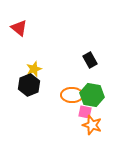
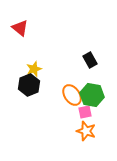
red triangle: moved 1 px right
orange ellipse: rotated 55 degrees clockwise
pink square: rotated 24 degrees counterclockwise
orange star: moved 6 px left, 6 px down
